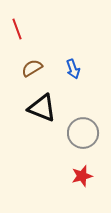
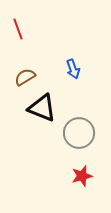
red line: moved 1 px right
brown semicircle: moved 7 px left, 9 px down
gray circle: moved 4 px left
